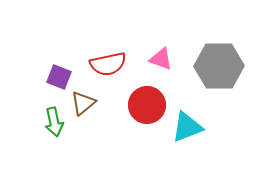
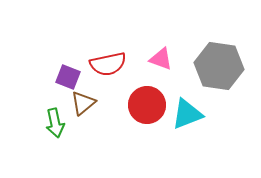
gray hexagon: rotated 9 degrees clockwise
purple square: moved 9 px right
green arrow: moved 1 px right, 1 px down
cyan triangle: moved 13 px up
